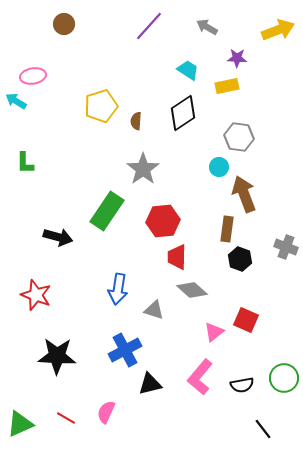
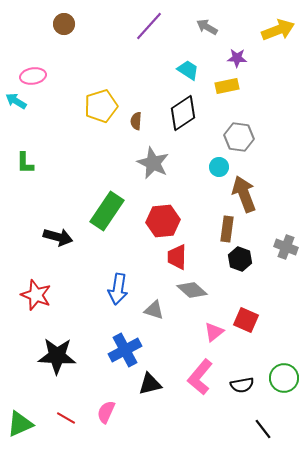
gray star: moved 10 px right, 6 px up; rotated 12 degrees counterclockwise
